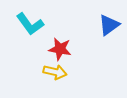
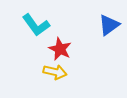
cyan L-shape: moved 6 px right, 1 px down
red star: rotated 15 degrees clockwise
